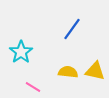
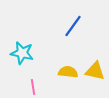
blue line: moved 1 px right, 3 px up
cyan star: moved 1 px right, 1 px down; rotated 25 degrees counterclockwise
pink line: rotated 49 degrees clockwise
